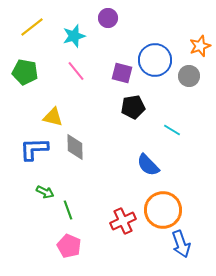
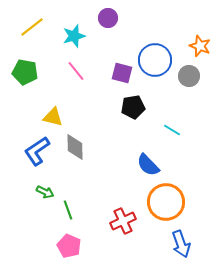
orange star: rotated 30 degrees counterclockwise
blue L-shape: moved 3 px right, 2 px down; rotated 32 degrees counterclockwise
orange circle: moved 3 px right, 8 px up
